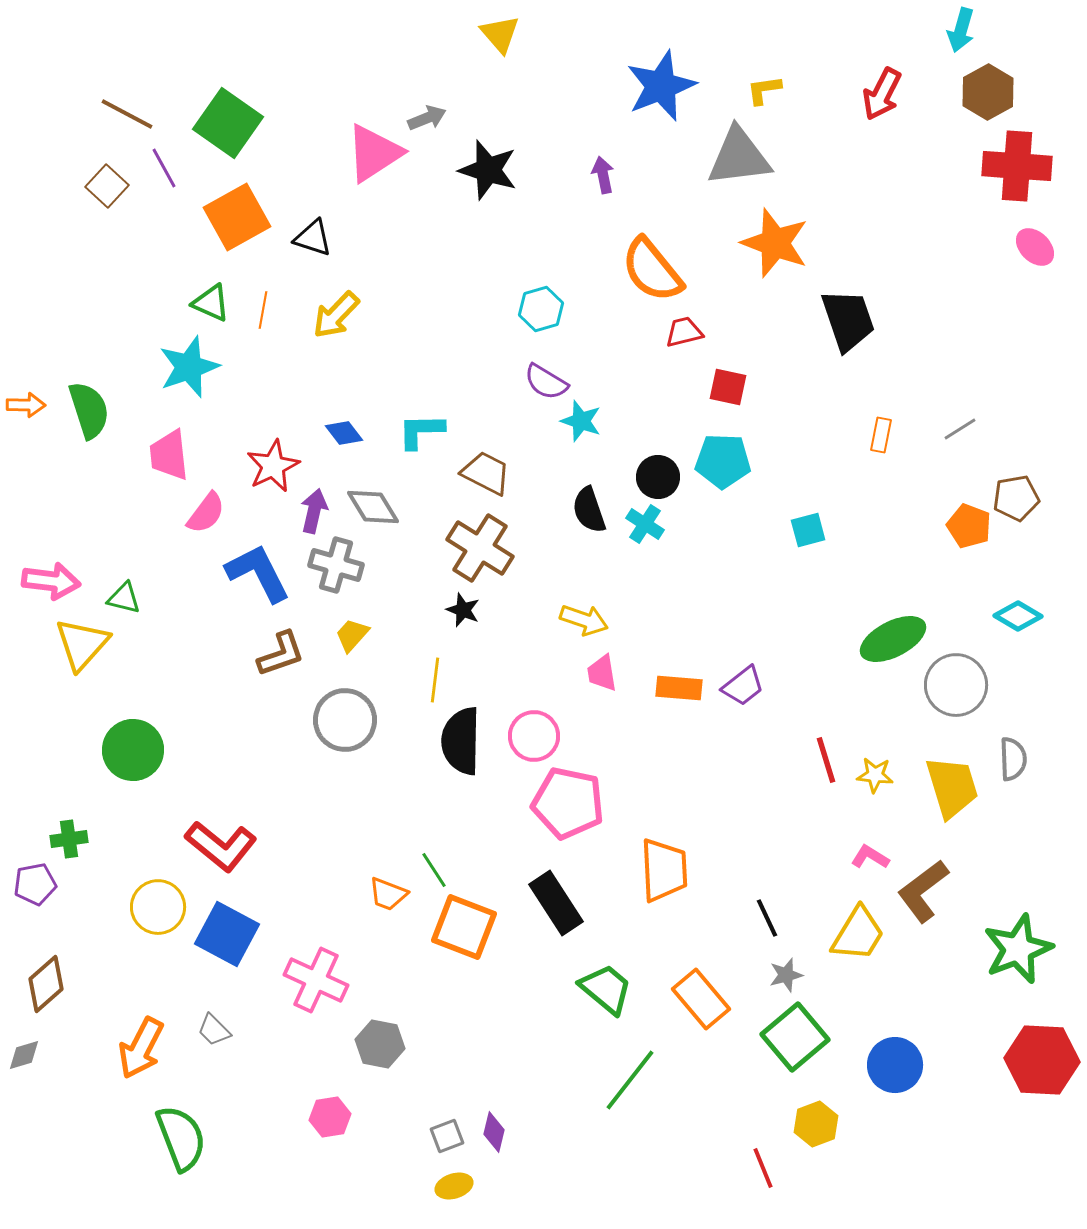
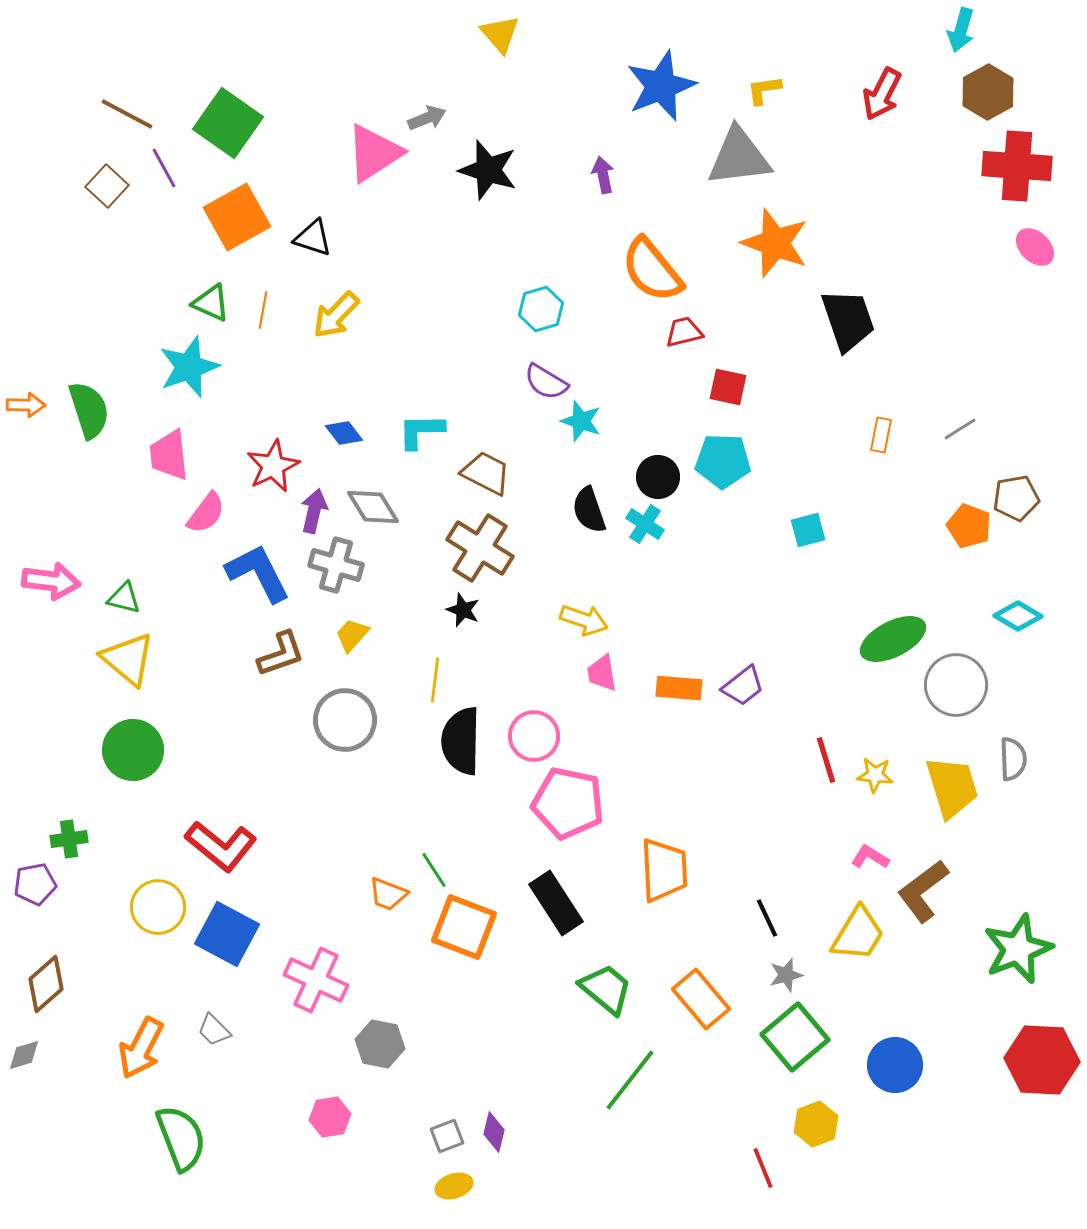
yellow triangle at (82, 644): moved 46 px right, 15 px down; rotated 32 degrees counterclockwise
